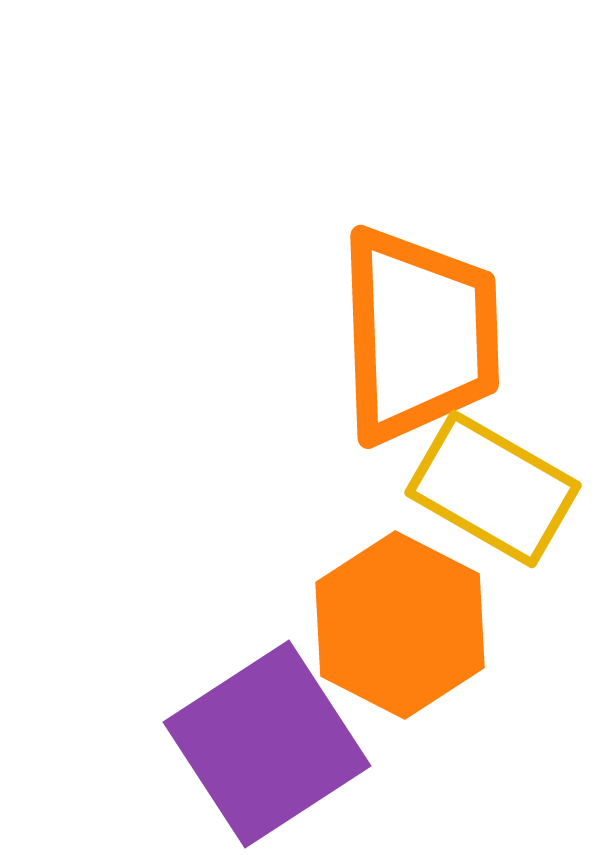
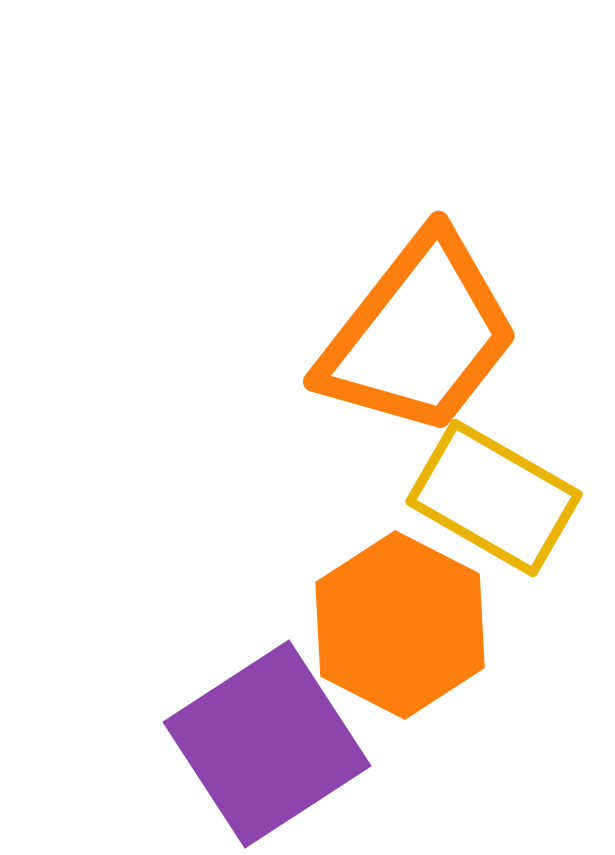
orange trapezoid: rotated 40 degrees clockwise
yellow rectangle: moved 1 px right, 9 px down
